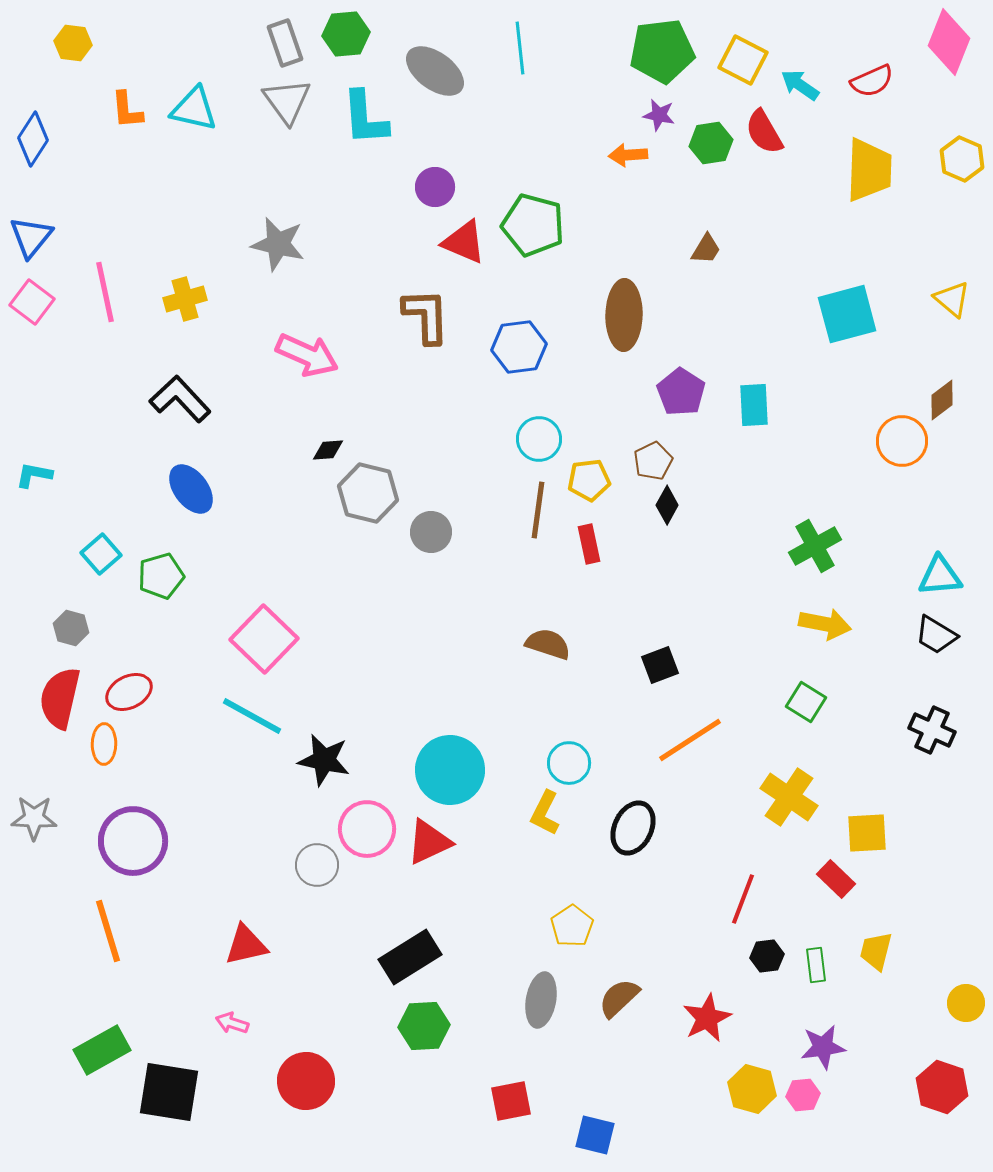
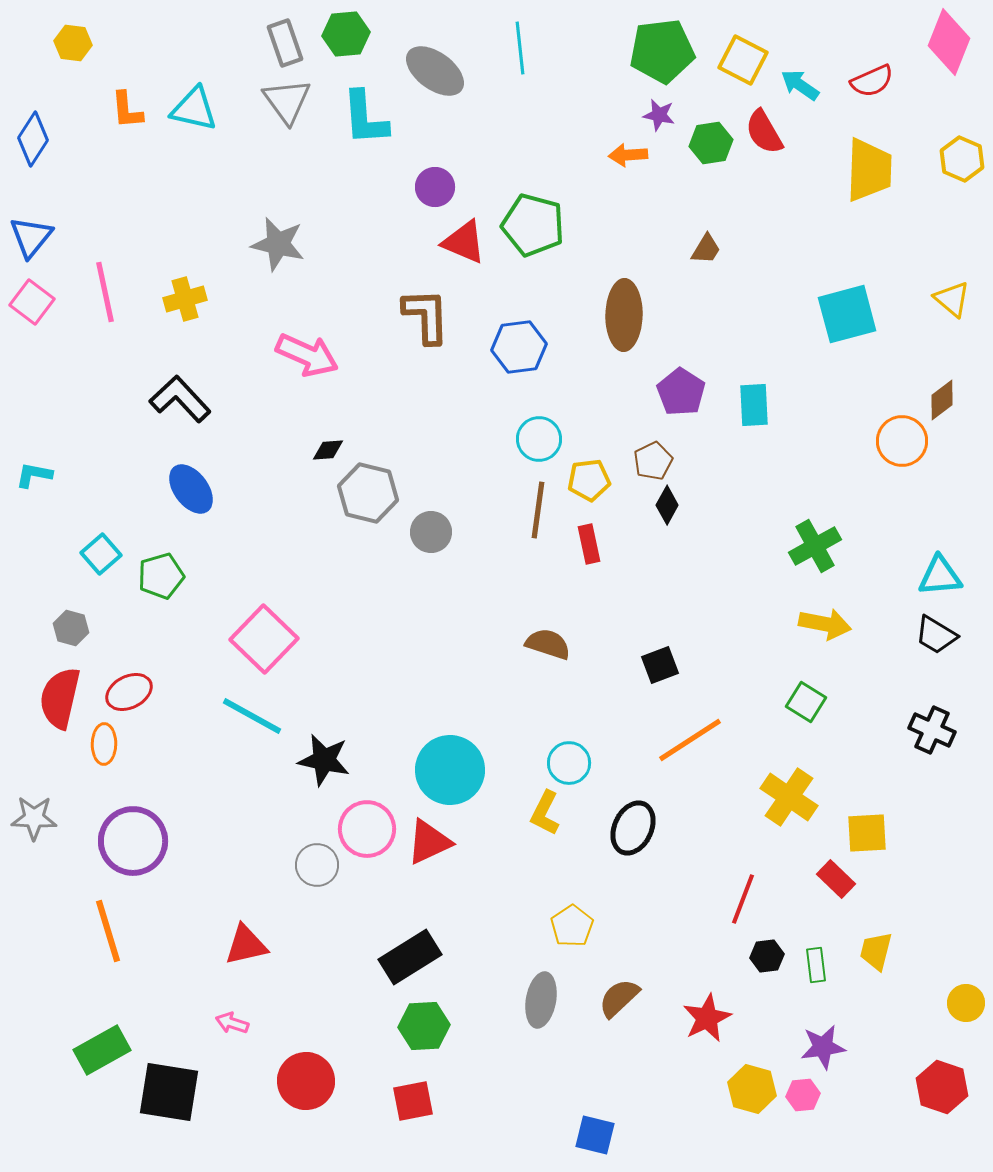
red square at (511, 1101): moved 98 px left
